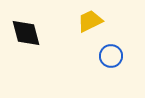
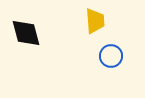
yellow trapezoid: moved 5 px right; rotated 112 degrees clockwise
